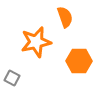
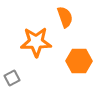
orange star: rotated 12 degrees clockwise
gray square: rotated 35 degrees clockwise
